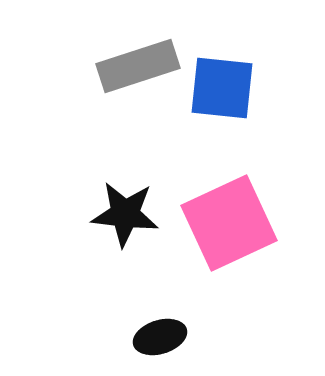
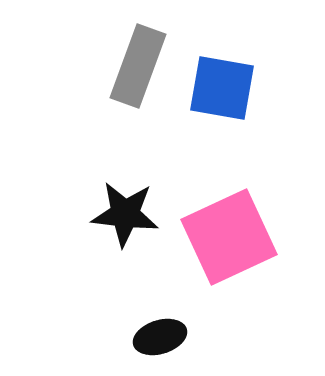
gray rectangle: rotated 52 degrees counterclockwise
blue square: rotated 4 degrees clockwise
pink square: moved 14 px down
